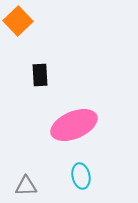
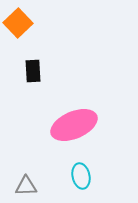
orange square: moved 2 px down
black rectangle: moved 7 px left, 4 px up
